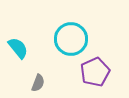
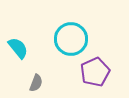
gray semicircle: moved 2 px left
